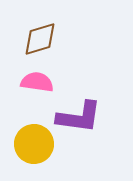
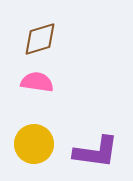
purple L-shape: moved 17 px right, 35 px down
